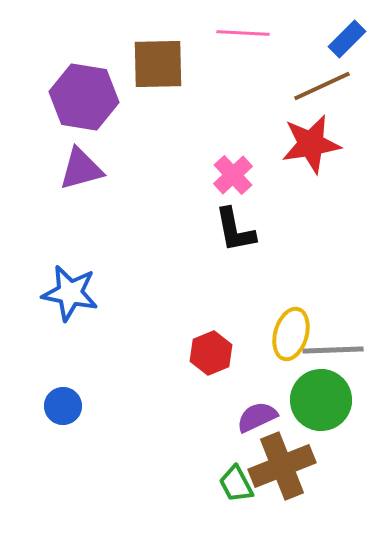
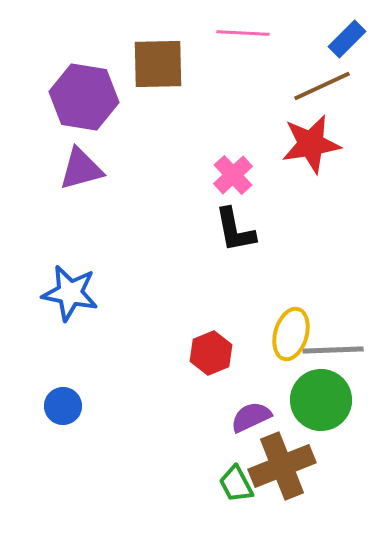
purple semicircle: moved 6 px left
